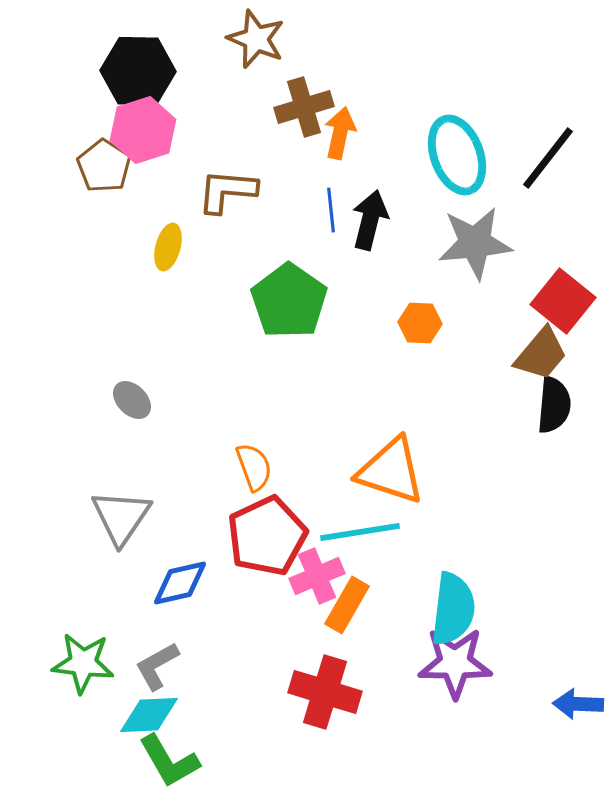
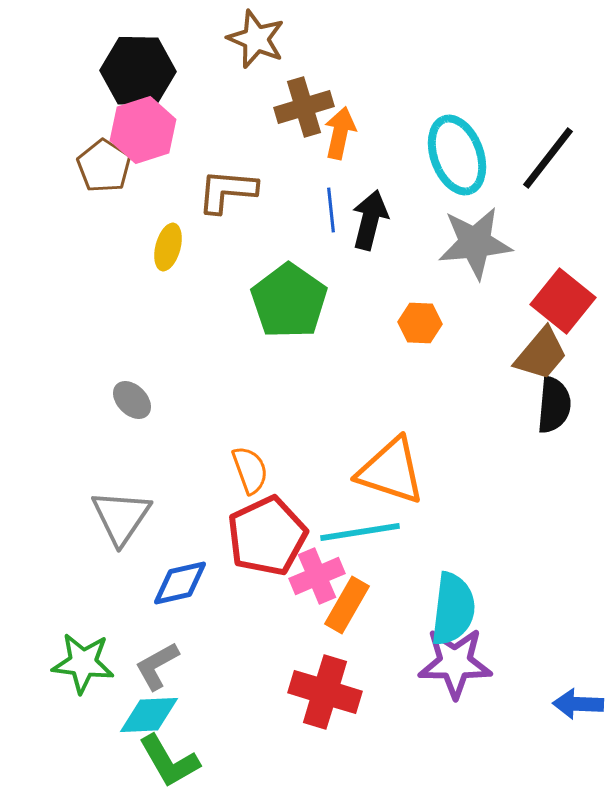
orange semicircle: moved 4 px left, 3 px down
